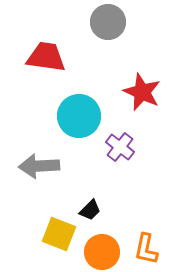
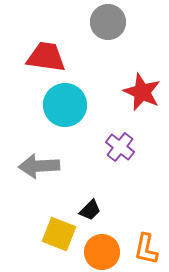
cyan circle: moved 14 px left, 11 px up
